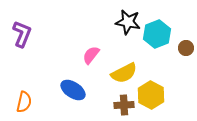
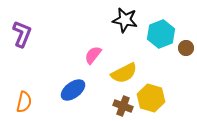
black star: moved 3 px left, 2 px up
cyan hexagon: moved 4 px right
pink semicircle: moved 2 px right
blue ellipse: rotated 70 degrees counterclockwise
yellow hexagon: moved 3 px down; rotated 12 degrees counterclockwise
brown cross: moved 1 px left, 1 px down; rotated 24 degrees clockwise
